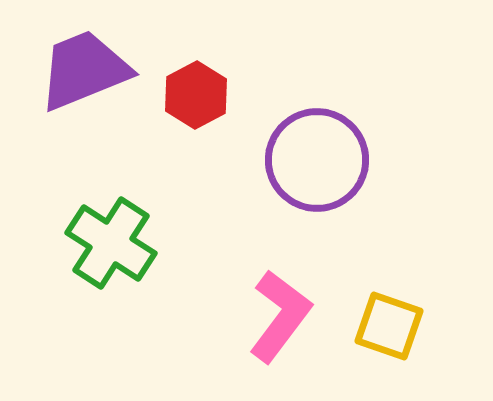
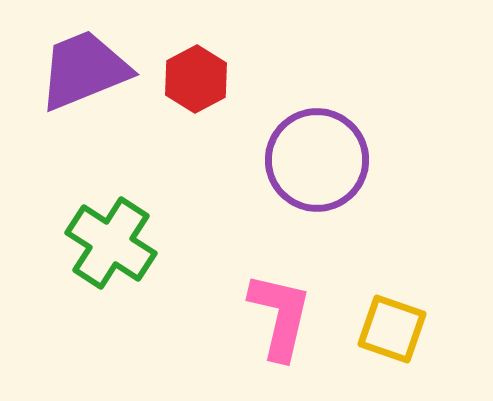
red hexagon: moved 16 px up
pink L-shape: rotated 24 degrees counterclockwise
yellow square: moved 3 px right, 3 px down
